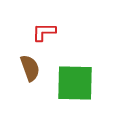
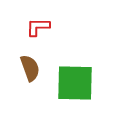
red L-shape: moved 6 px left, 5 px up
